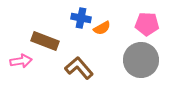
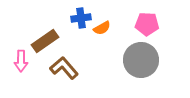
blue cross: rotated 18 degrees counterclockwise
brown rectangle: rotated 56 degrees counterclockwise
pink arrow: rotated 100 degrees clockwise
brown L-shape: moved 15 px left
